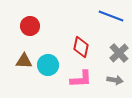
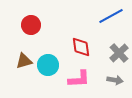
blue line: rotated 50 degrees counterclockwise
red circle: moved 1 px right, 1 px up
red diamond: rotated 20 degrees counterclockwise
brown triangle: rotated 18 degrees counterclockwise
pink L-shape: moved 2 px left
